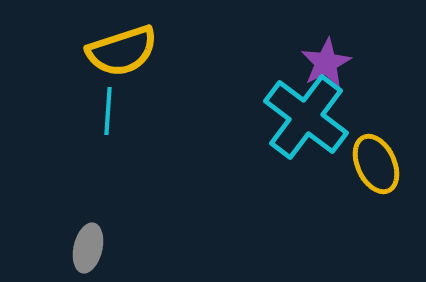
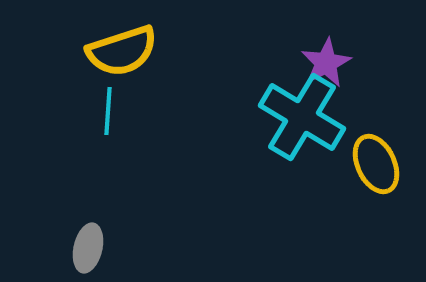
cyan cross: moved 4 px left; rotated 6 degrees counterclockwise
